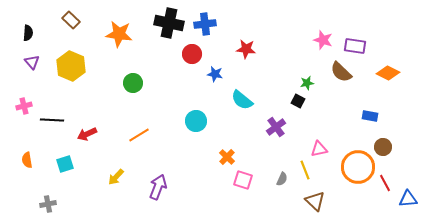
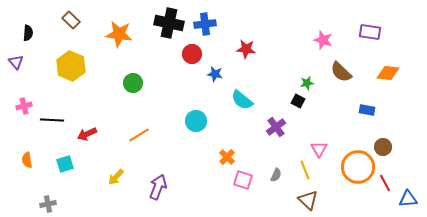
purple rectangle: moved 15 px right, 14 px up
purple triangle: moved 16 px left
orange diamond: rotated 20 degrees counterclockwise
blue rectangle: moved 3 px left, 6 px up
pink triangle: rotated 48 degrees counterclockwise
gray semicircle: moved 6 px left, 4 px up
brown triangle: moved 7 px left, 1 px up
